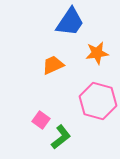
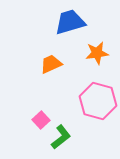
blue trapezoid: rotated 140 degrees counterclockwise
orange trapezoid: moved 2 px left, 1 px up
pink square: rotated 12 degrees clockwise
